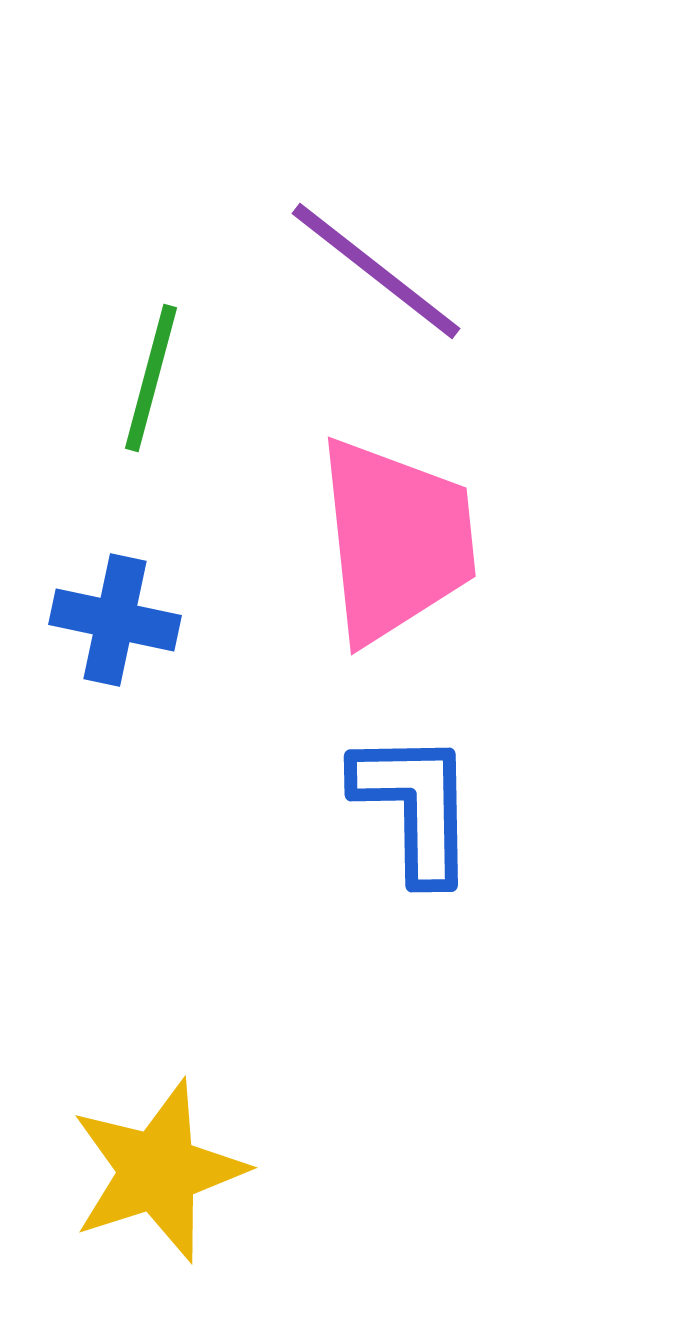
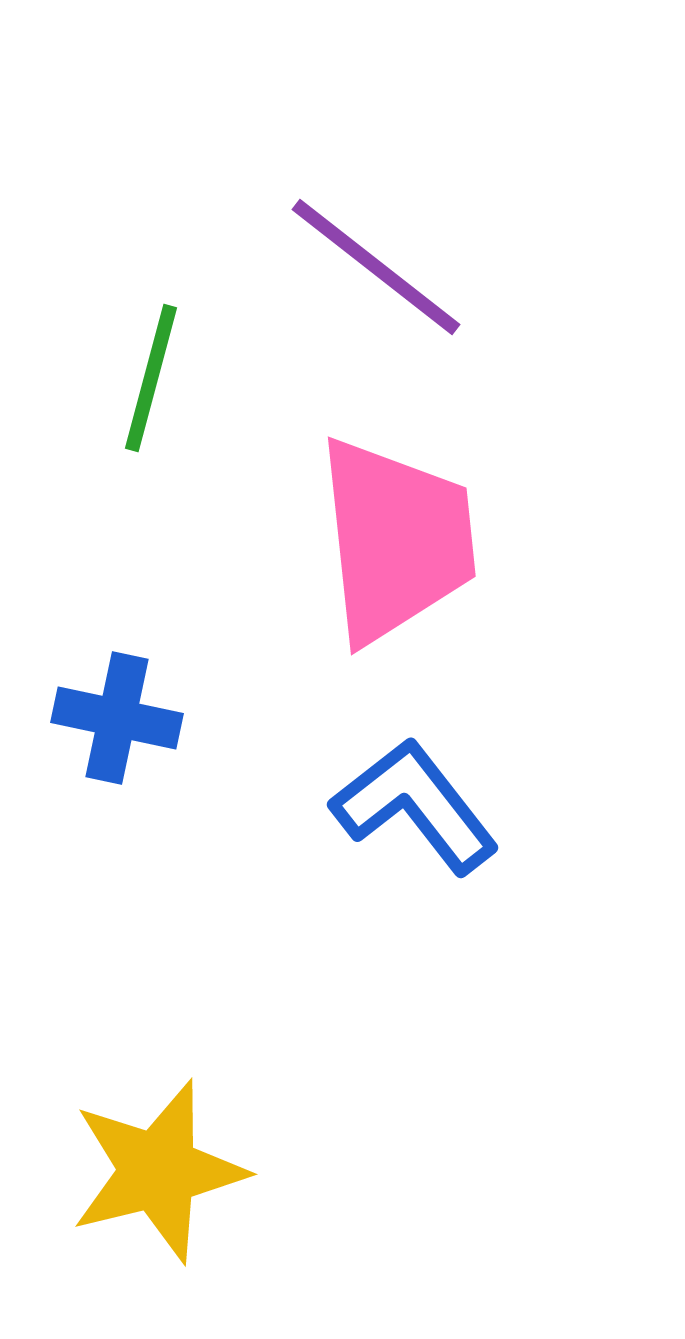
purple line: moved 4 px up
blue cross: moved 2 px right, 98 px down
blue L-shape: rotated 37 degrees counterclockwise
yellow star: rotated 4 degrees clockwise
